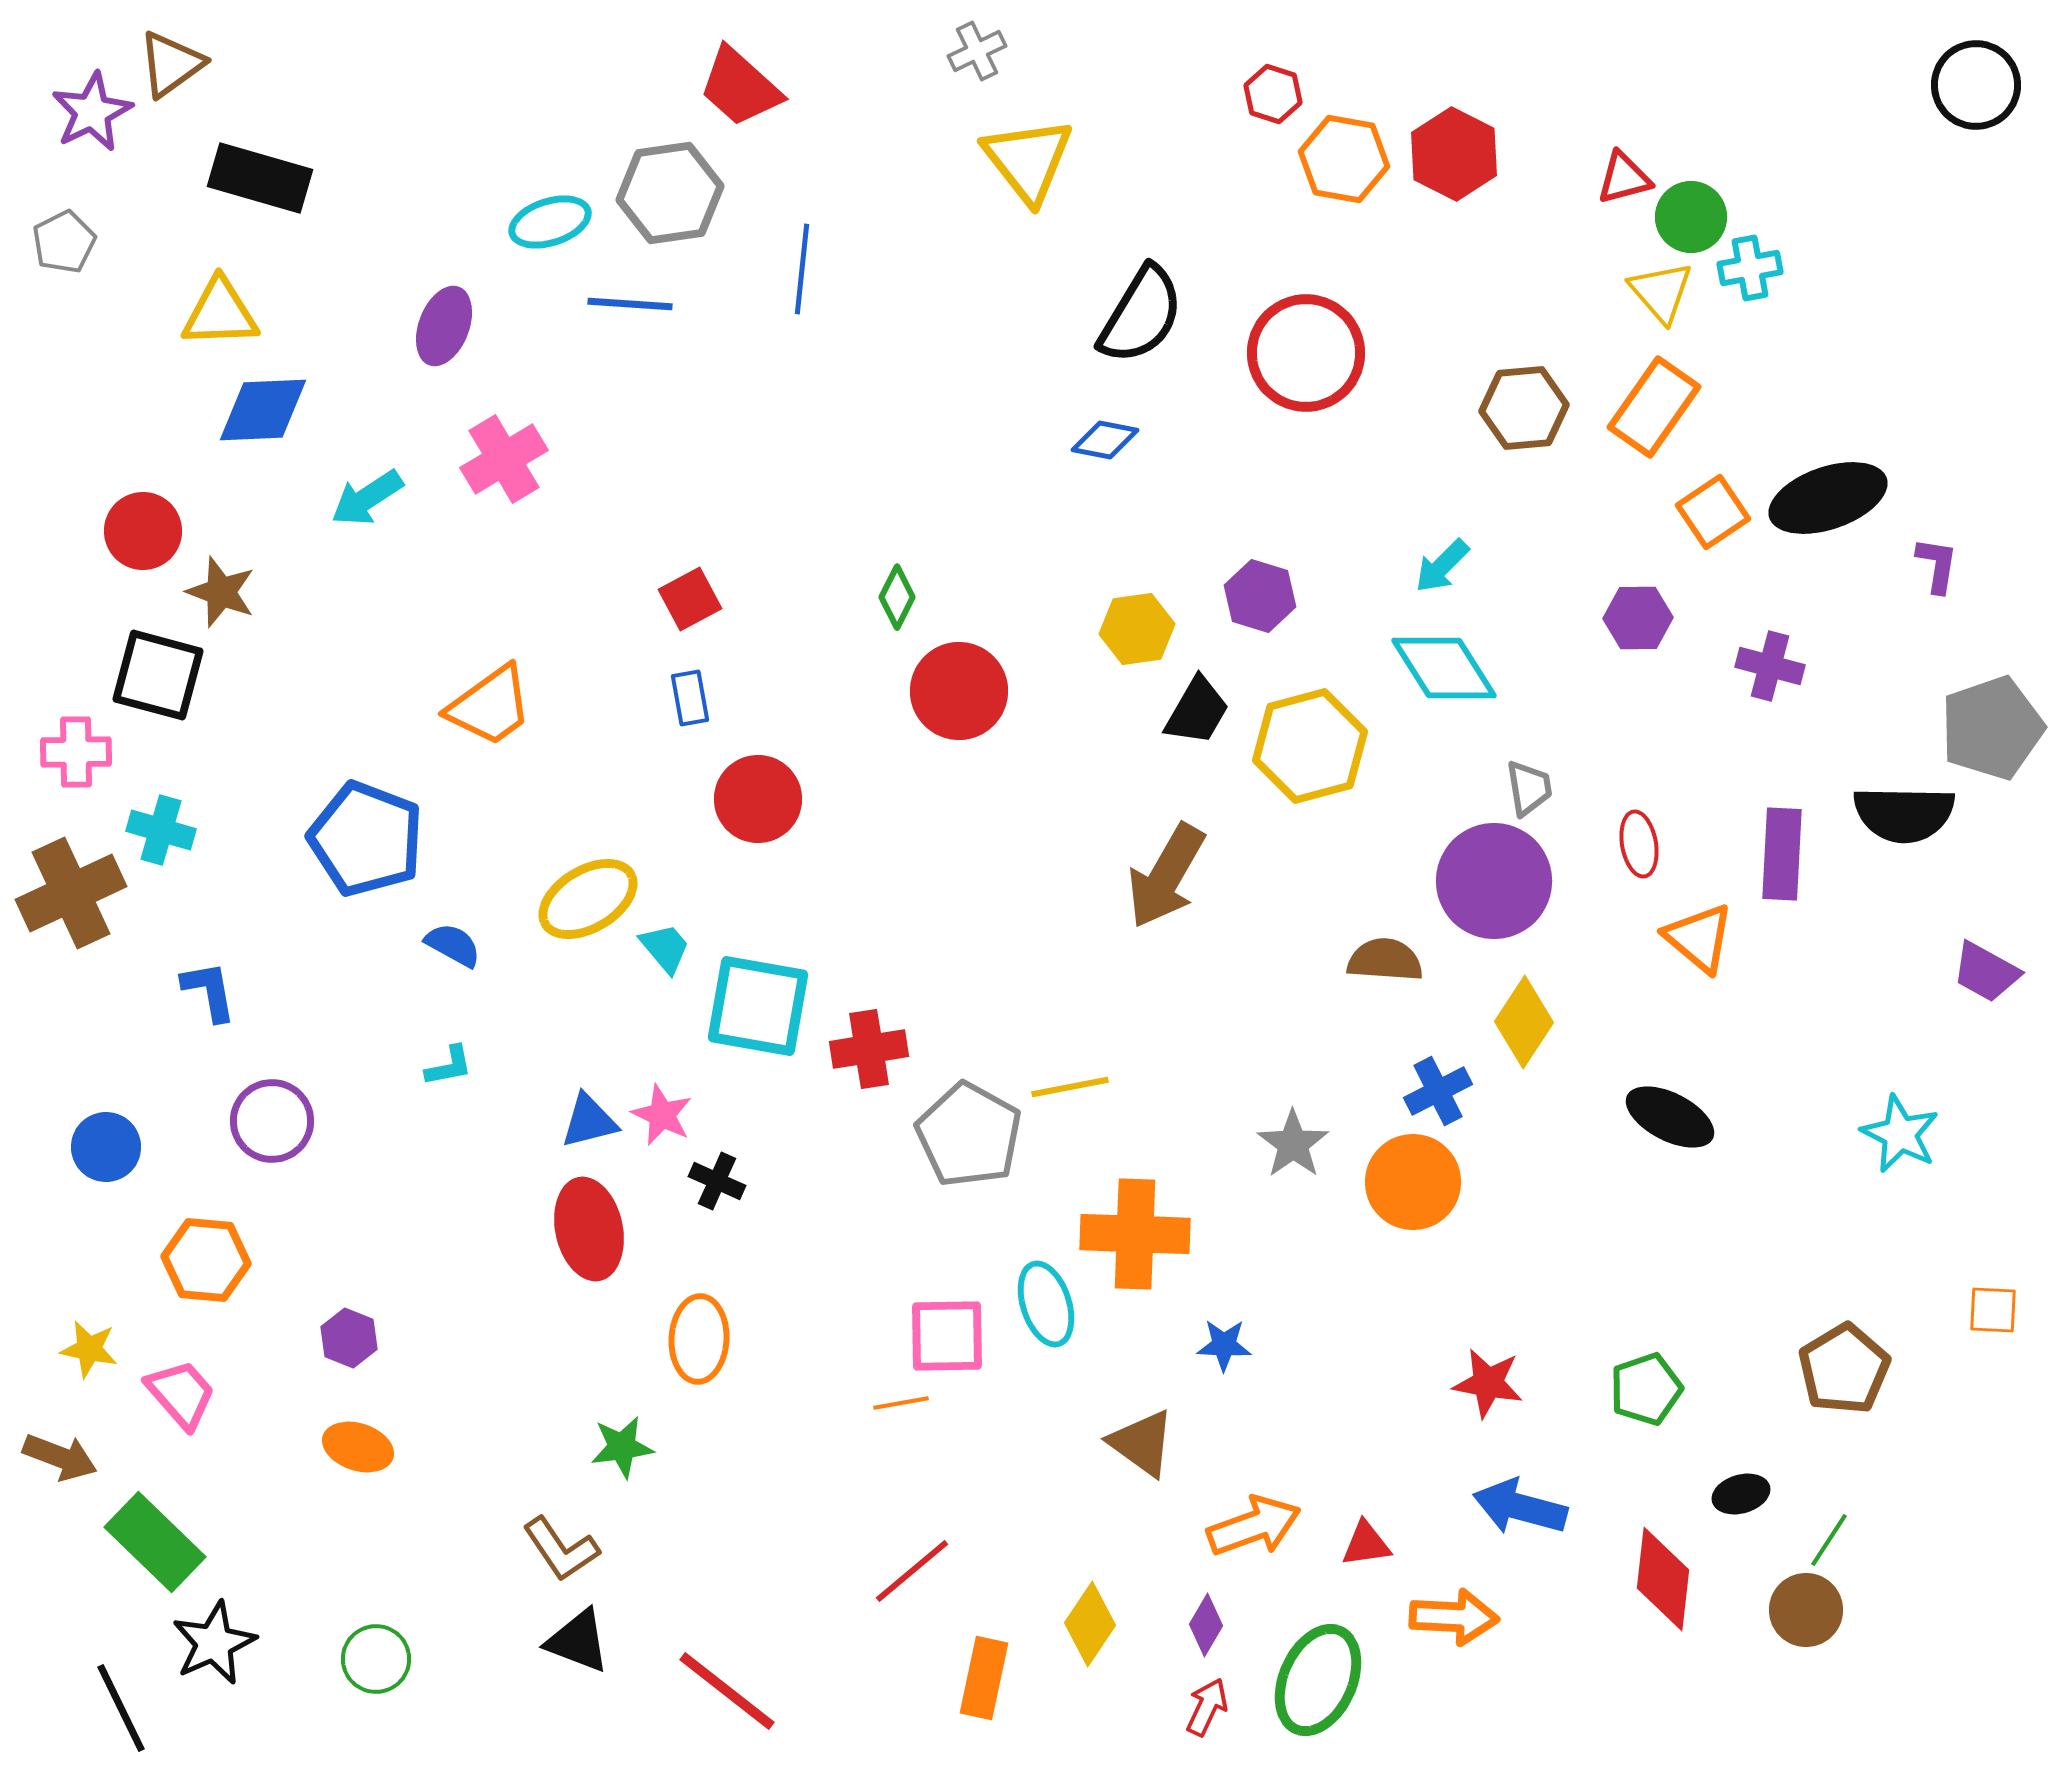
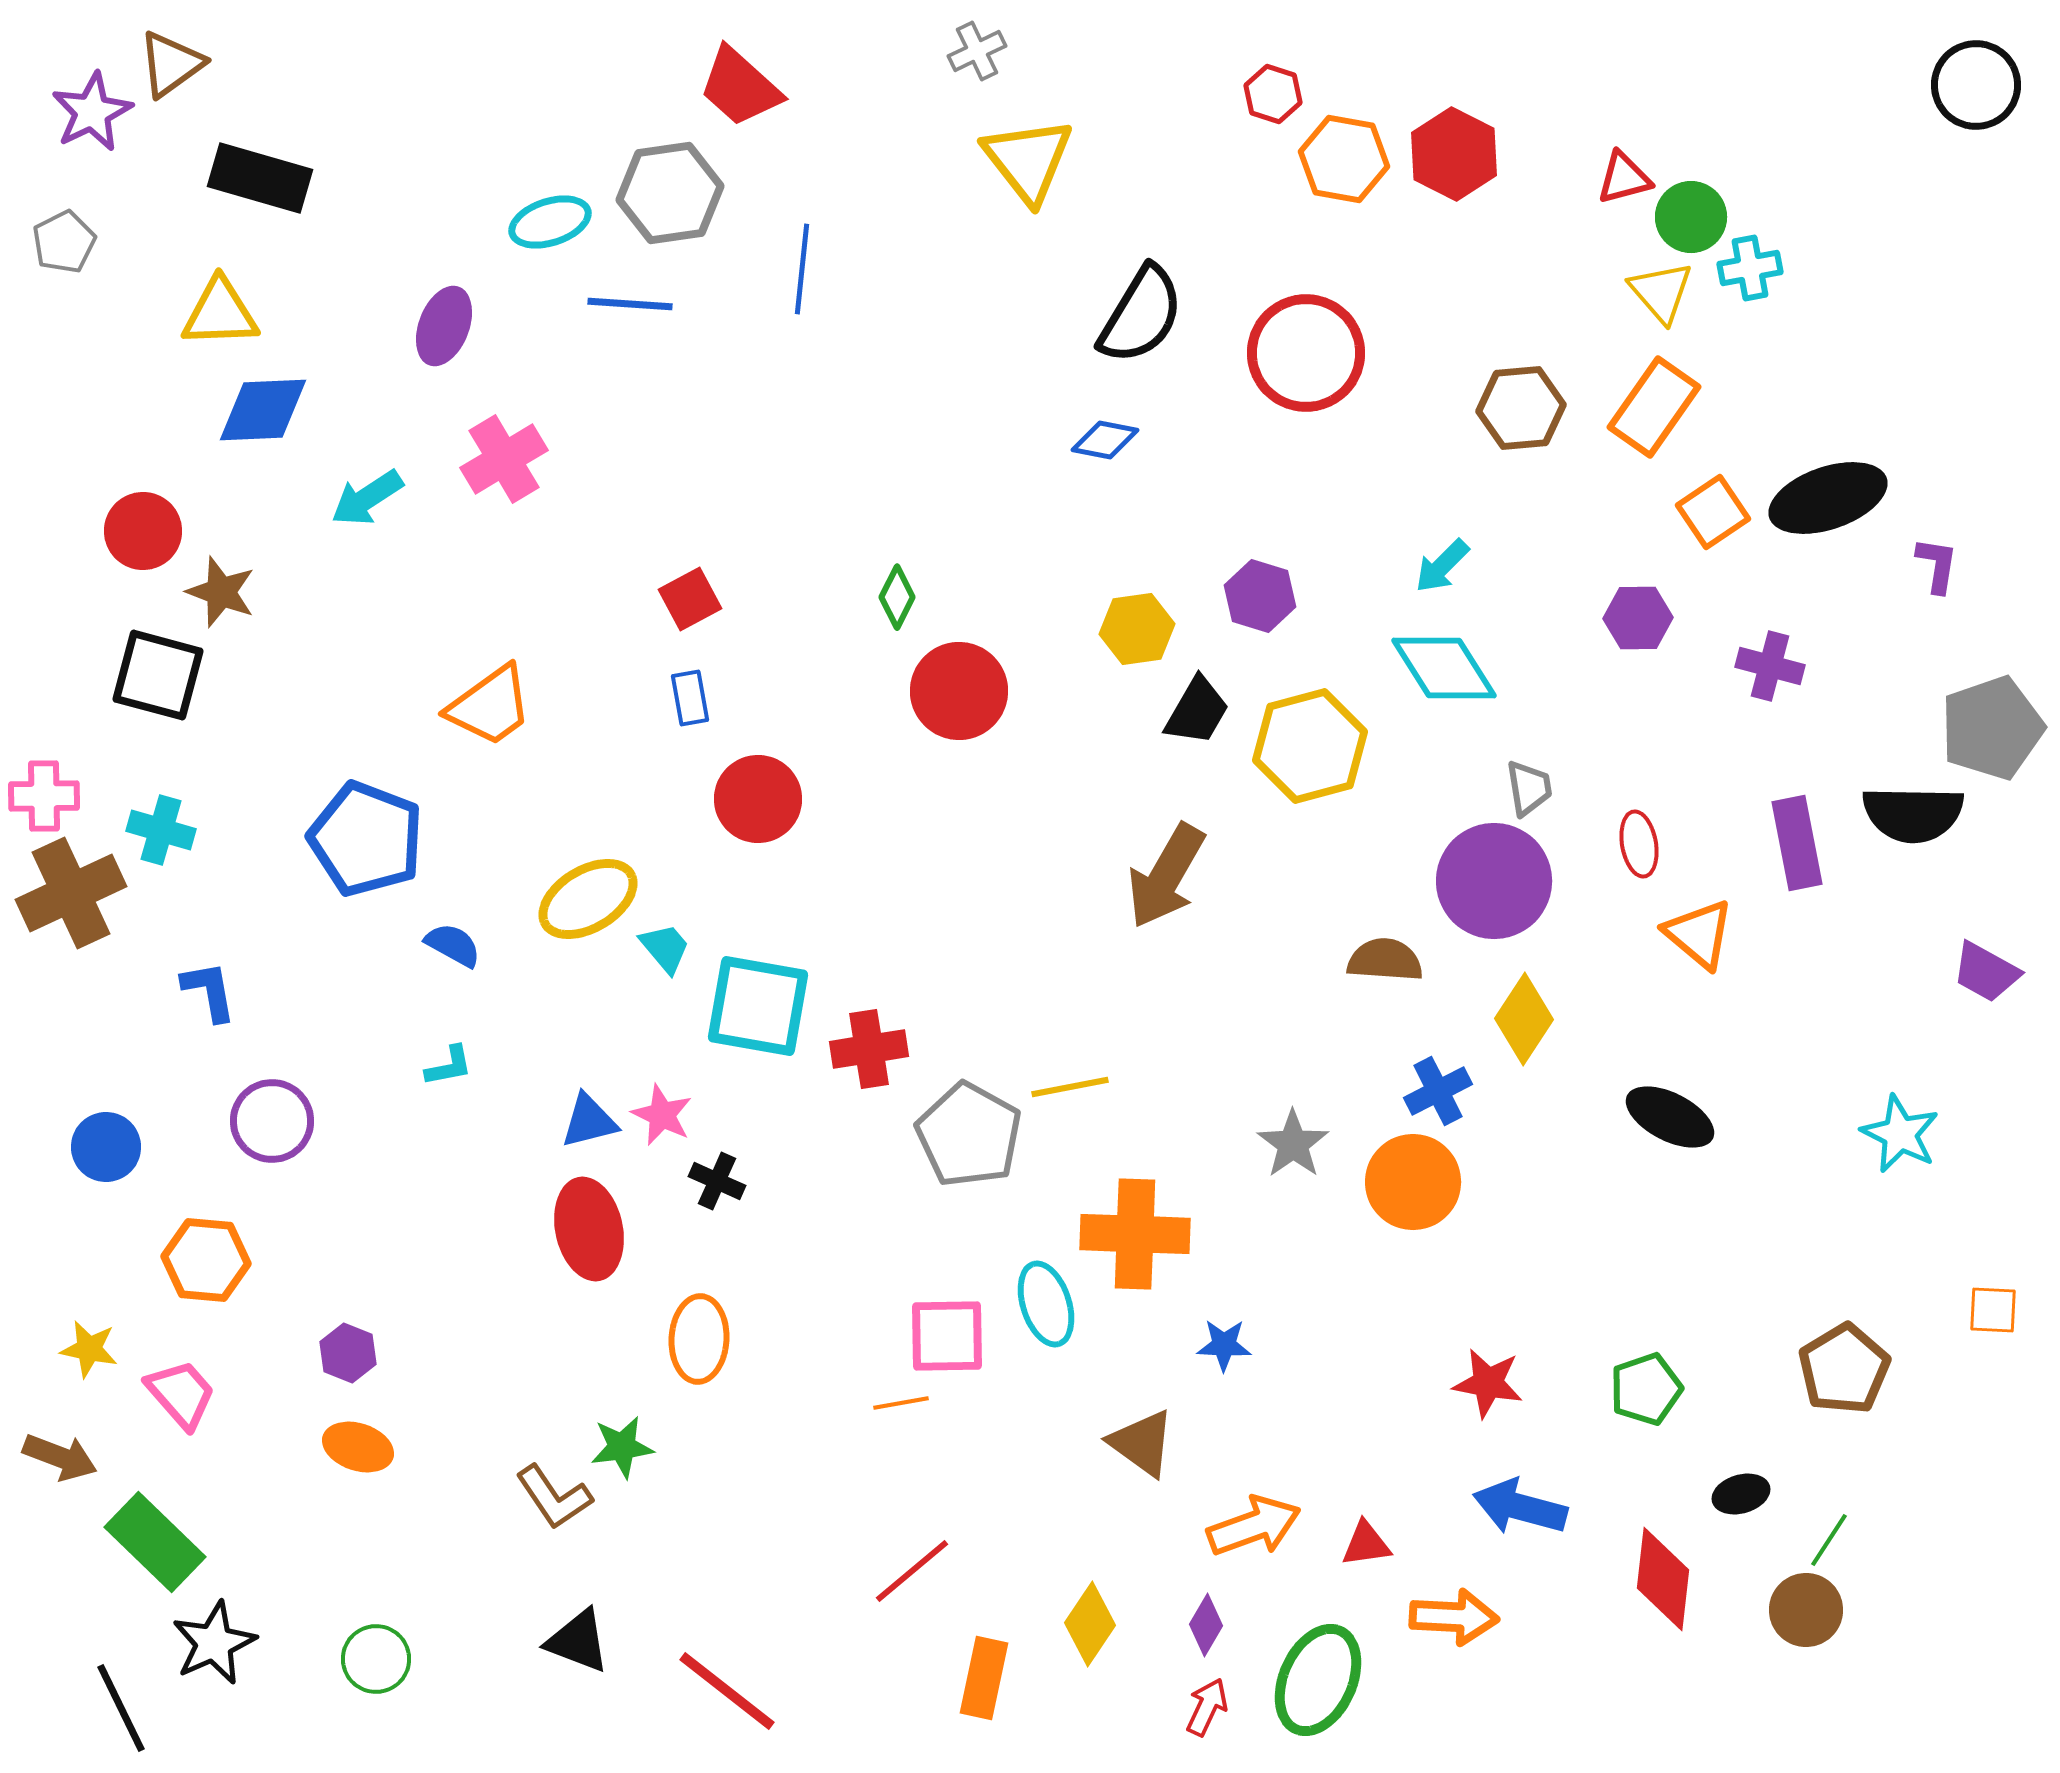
brown hexagon at (1524, 408): moved 3 px left
pink cross at (76, 752): moved 32 px left, 44 px down
black semicircle at (1904, 814): moved 9 px right
purple rectangle at (1782, 854): moved 15 px right, 11 px up; rotated 14 degrees counterclockwise
orange triangle at (1699, 938): moved 4 px up
yellow diamond at (1524, 1022): moved 3 px up
purple hexagon at (349, 1338): moved 1 px left, 15 px down
brown L-shape at (561, 1549): moved 7 px left, 52 px up
